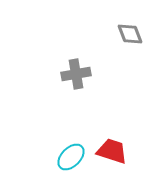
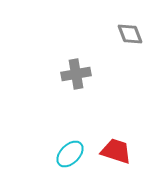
red trapezoid: moved 4 px right
cyan ellipse: moved 1 px left, 3 px up
